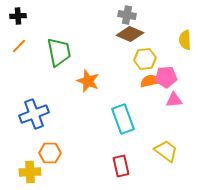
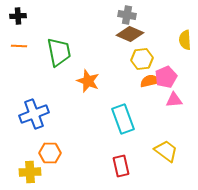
orange line: rotated 49 degrees clockwise
yellow hexagon: moved 3 px left
pink pentagon: rotated 20 degrees counterclockwise
